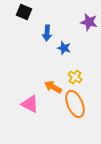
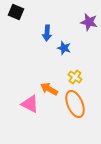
black square: moved 8 px left
orange arrow: moved 4 px left, 2 px down
